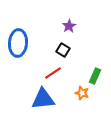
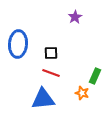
purple star: moved 6 px right, 9 px up
blue ellipse: moved 1 px down
black square: moved 12 px left, 3 px down; rotated 32 degrees counterclockwise
red line: moved 2 px left; rotated 54 degrees clockwise
